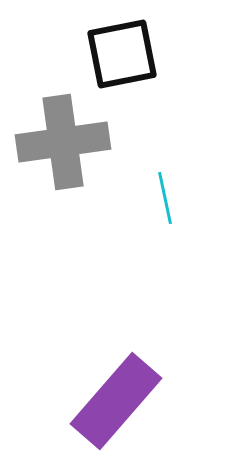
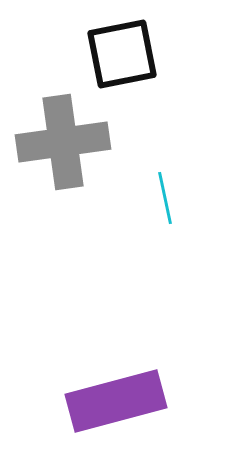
purple rectangle: rotated 34 degrees clockwise
